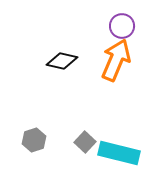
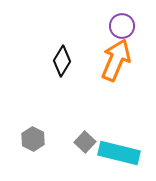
black diamond: rotated 72 degrees counterclockwise
gray hexagon: moved 1 px left, 1 px up; rotated 15 degrees counterclockwise
